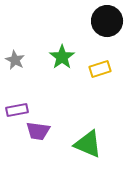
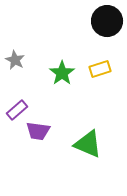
green star: moved 16 px down
purple rectangle: rotated 30 degrees counterclockwise
